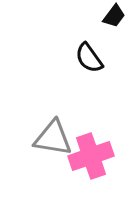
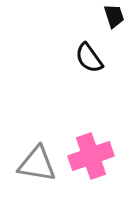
black trapezoid: rotated 55 degrees counterclockwise
gray triangle: moved 16 px left, 26 px down
